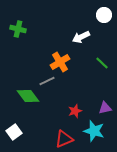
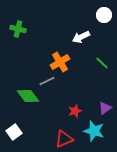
purple triangle: rotated 24 degrees counterclockwise
